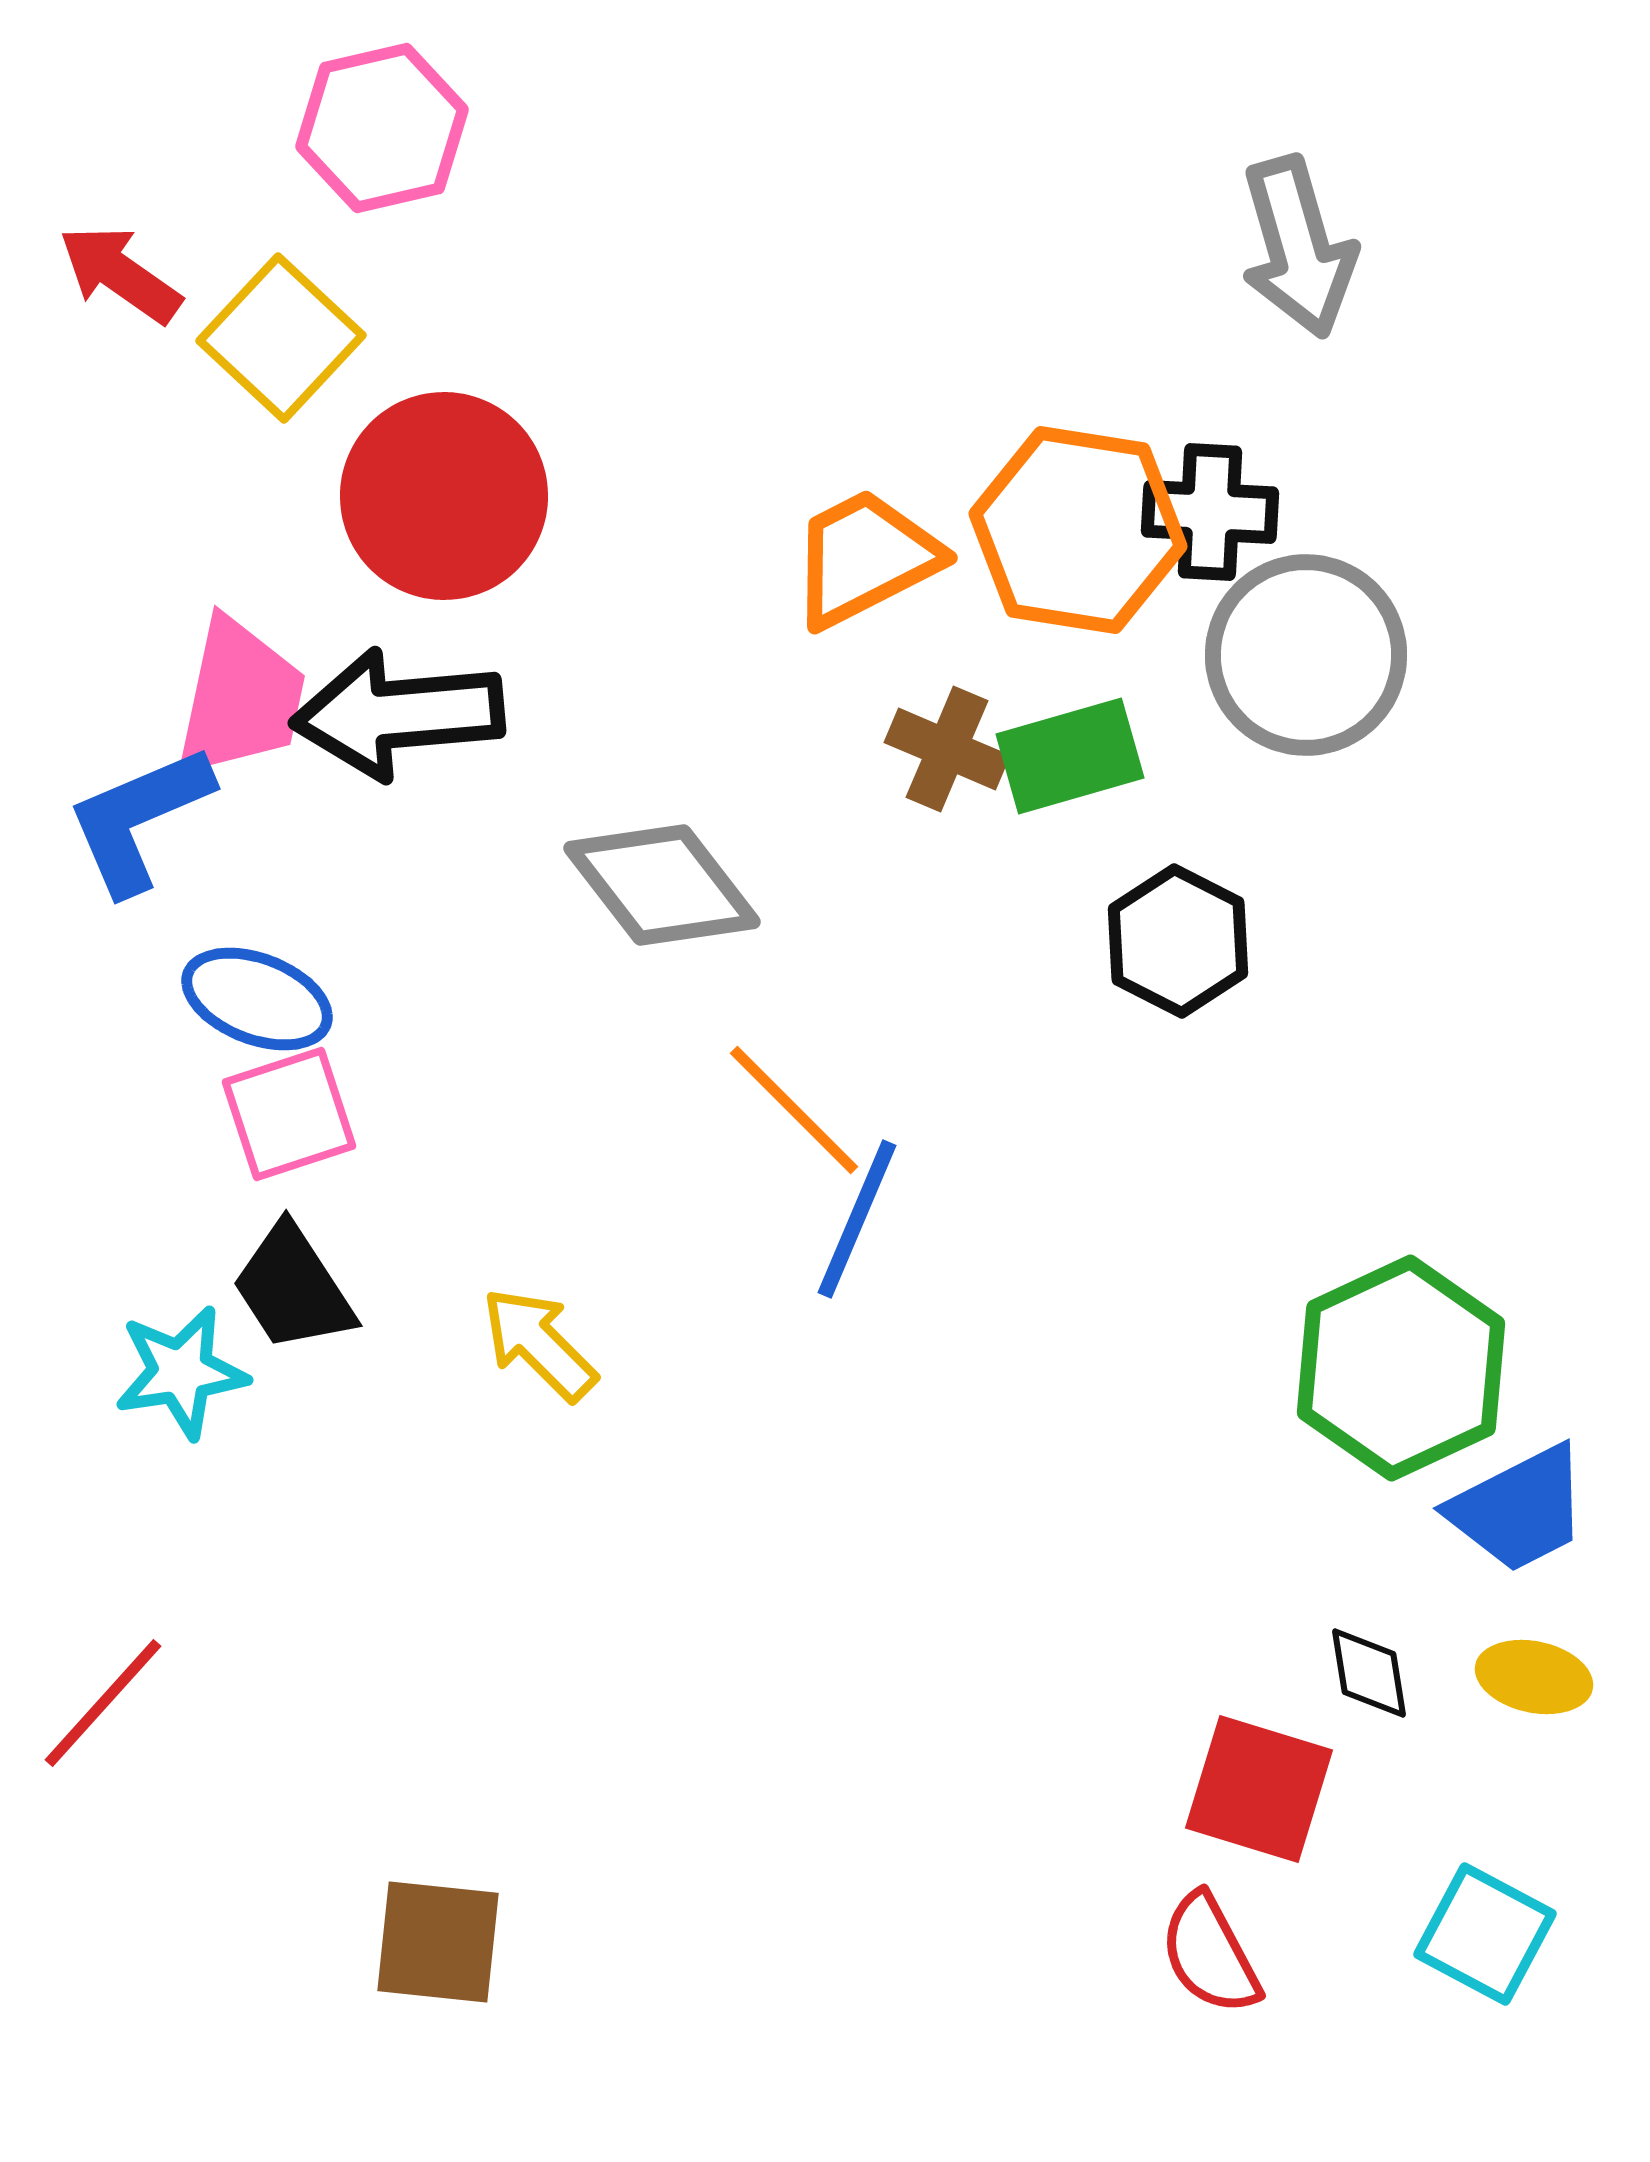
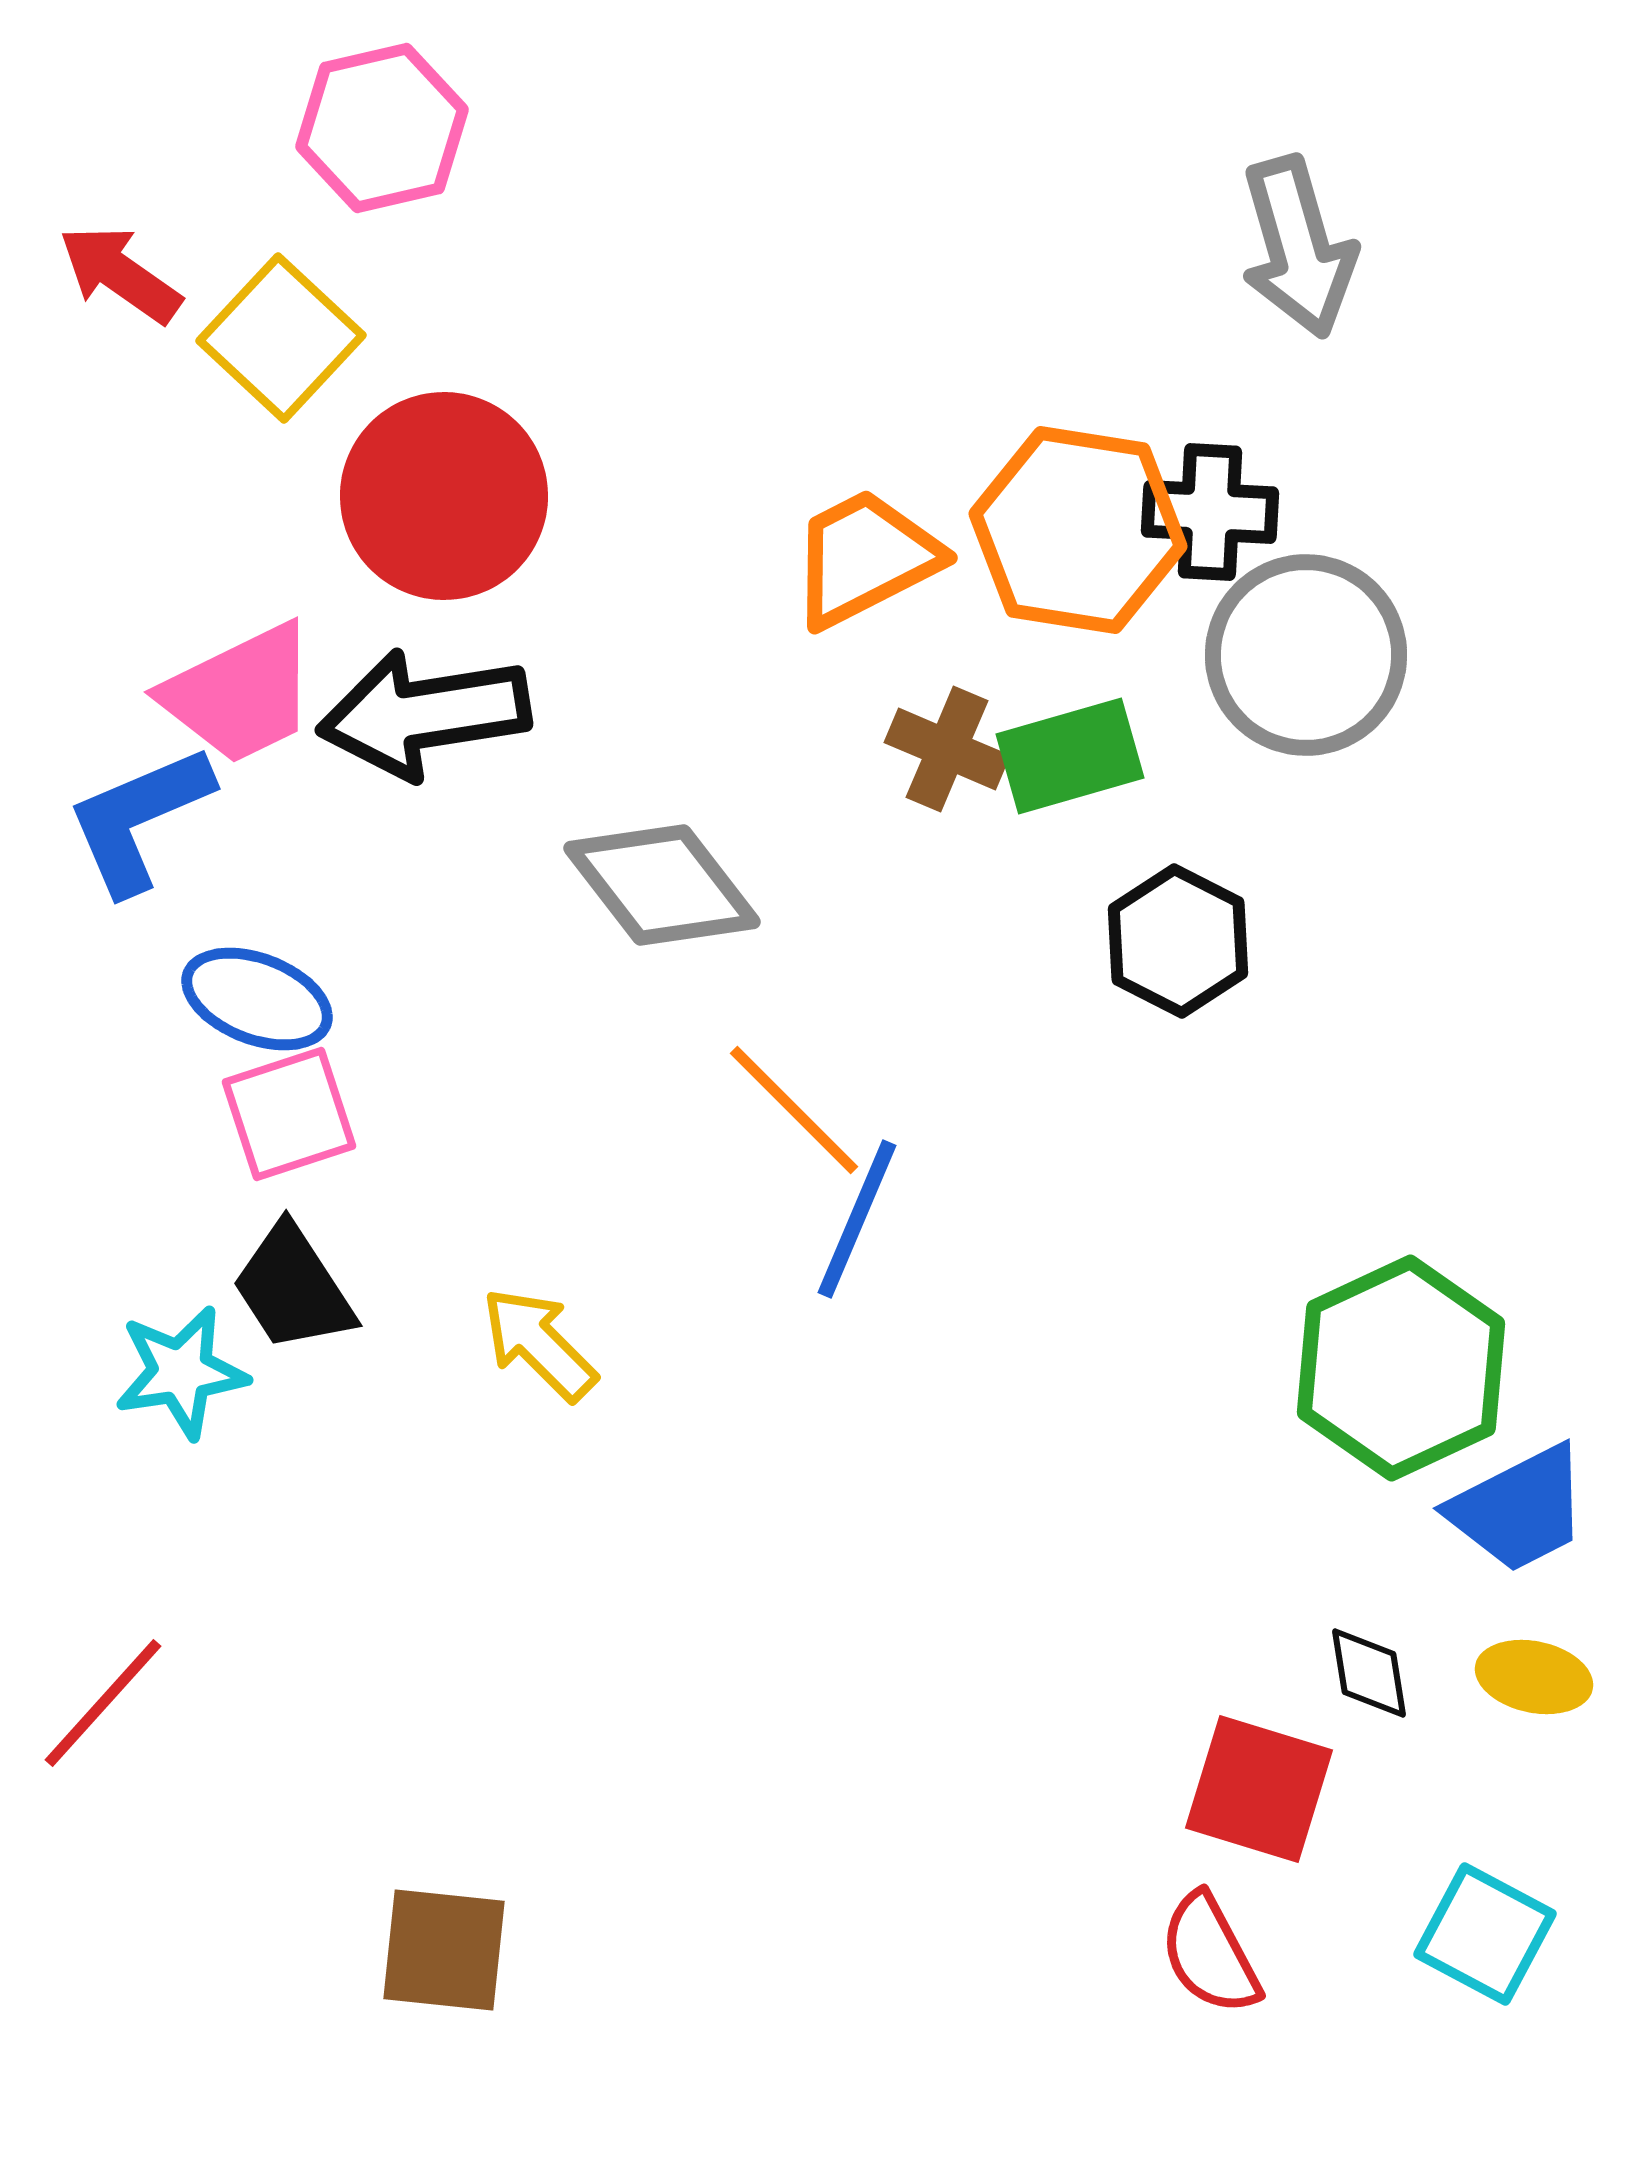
pink trapezoid: moved 4 px up; rotated 52 degrees clockwise
black arrow: moved 26 px right; rotated 4 degrees counterclockwise
brown square: moved 6 px right, 8 px down
